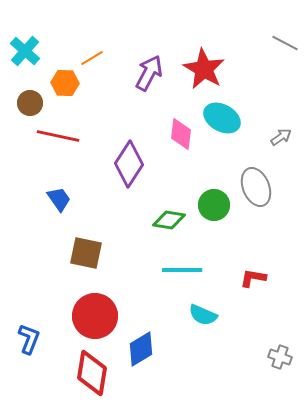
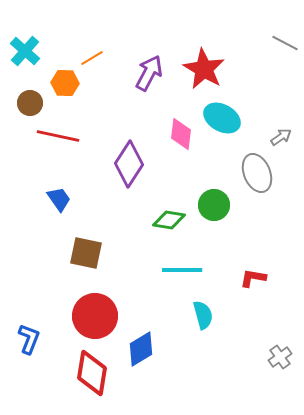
gray ellipse: moved 1 px right, 14 px up
cyan semicircle: rotated 128 degrees counterclockwise
gray cross: rotated 35 degrees clockwise
